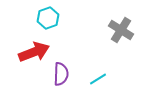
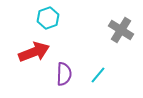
purple semicircle: moved 3 px right
cyan line: moved 4 px up; rotated 18 degrees counterclockwise
